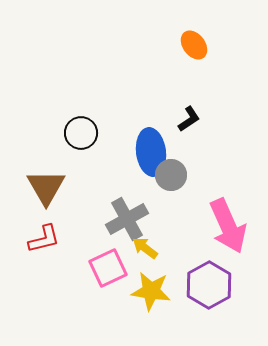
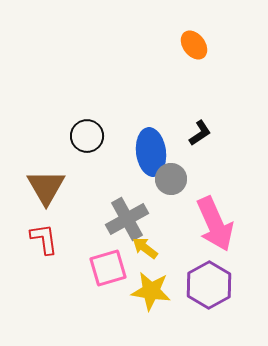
black L-shape: moved 11 px right, 14 px down
black circle: moved 6 px right, 3 px down
gray circle: moved 4 px down
pink arrow: moved 13 px left, 2 px up
red L-shape: rotated 84 degrees counterclockwise
pink square: rotated 9 degrees clockwise
